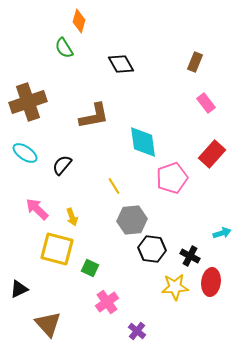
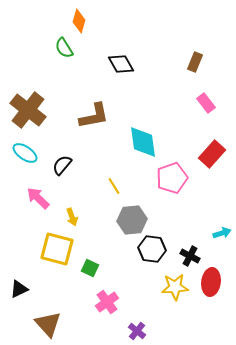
brown cross: moved 8 px down; rotated 33 degrees counterclockwise
pink arrow: moved 1 px right, 11 px up
